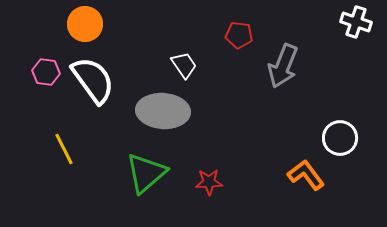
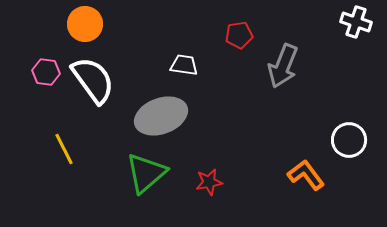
red pentagon: rotated 16 degrees counterclockwise
white trapezoid: rotated 48 degrees counterclockwise
gray ellipse: moved 2 px left, 5 px down; rotated 24 degrees counterclockwise
white circle: moved 9 px right, 2 px down
red star: rotated 8 degrees counterclockwise
